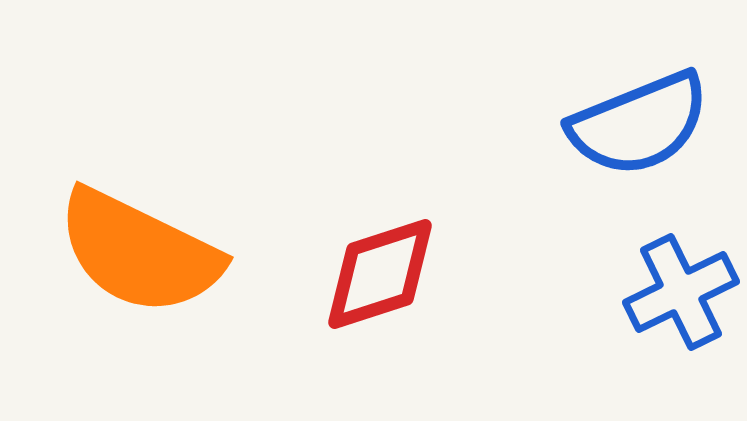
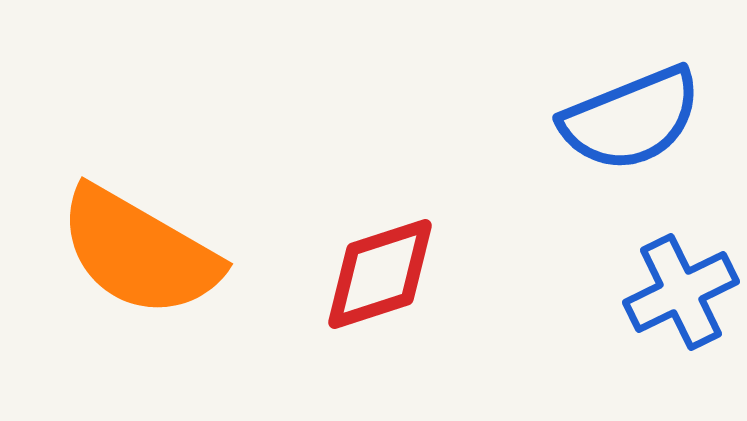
blue semicircle: moved 8 px left, 5 px up
orange semicircle: rotated 4 degrees clockwise
